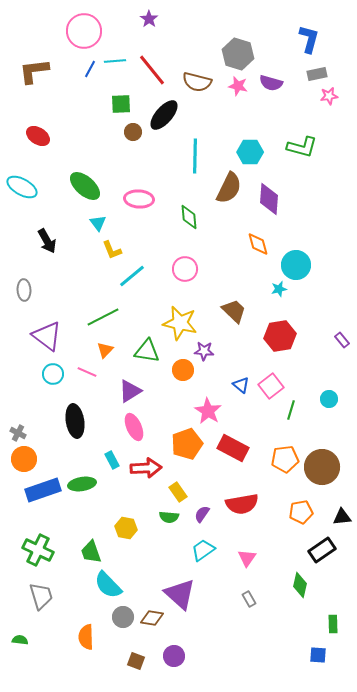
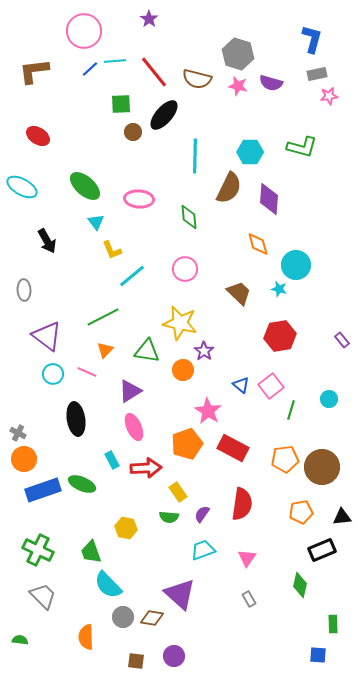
blue L-shape at (309, 39): moved 3 px right
blue line at (90, 69): rotated 18 degrees clockwise
red line at (152, 70): moved 2 px right, 2 px down
brown semicircle at (197, 82): moved 3 px up
cyan triangle at (98, 223): moved 2 px left, 1 px up
cyan star at (279, 289): rotated 28 degrees clockwise
brown trapezoid at (234, 311): moved 5 px right, 18 px up
purple star at (204, 351): rotated 30 degrees clockwise
black ellipse at (75, 421): moved 1 px right, 2 px up
green ellipse at (82, 484): rotated 32 degrees clockwise
red semicircle at (242, 504): rotated 72 degrees counterclockwise
cyan trapezoid at (203, 550): rotated 15 degrees clockwise
black rectangle at (322, 550): rotated 12 degrees clockwise
gray trapezoid at (41, 596): moved 2 px right; rotated 28 degrees counterclockwise
brown square at (136, 661): rotated 12 degrees counterclockwise
